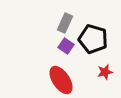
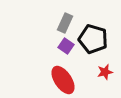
red ellipse: moved 2 px right
